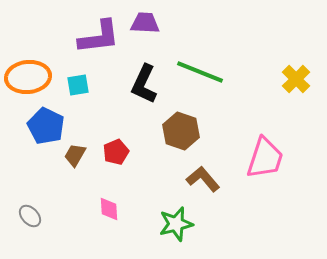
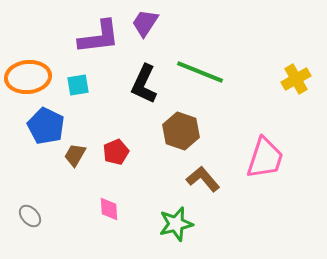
purple trapezoid: rotated 60 degrees counterclockwise
yellow cross: rotated 16 degrees clockwise
